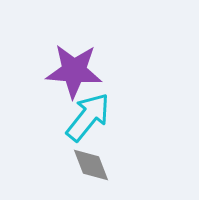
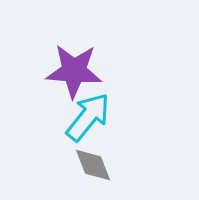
gray diamond: moved 2 px right
